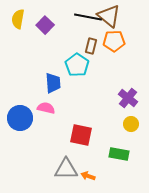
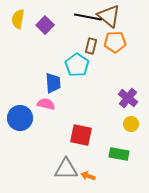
orange pentagon: moved 1 px right, 1 px down
pink semicircle: moved 4 px up
